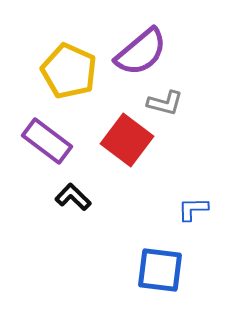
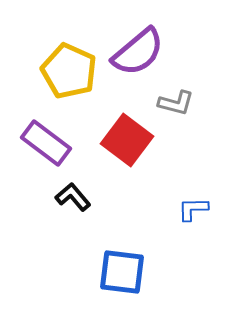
purple semicircle: moved 3 px left
gray L-shape: moved 11 px right
purple rectangle: moved 1 px left, 2 px down
black L-shape: rotated 6 degrees clockwise
blue square: moved 38 px left, 2 px down
